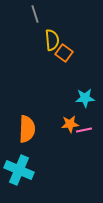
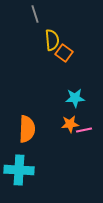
cyan star: moved 10 px left
cyan cross: rotated 20 degrees counterclockwise
